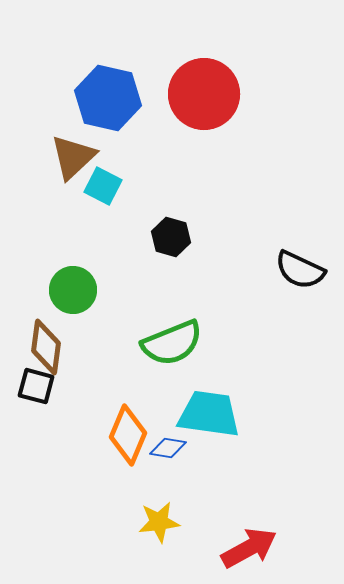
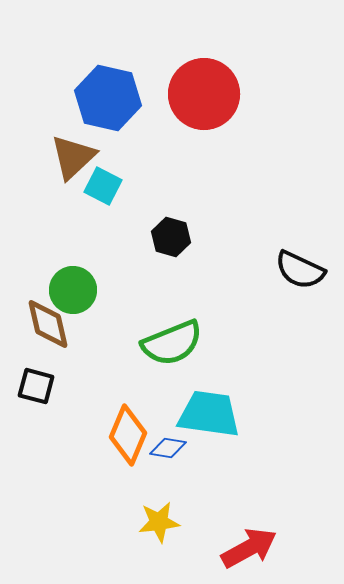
brown diamond: moved 2 px right, 23 px up; rotated 20 degrees counterclockwise
